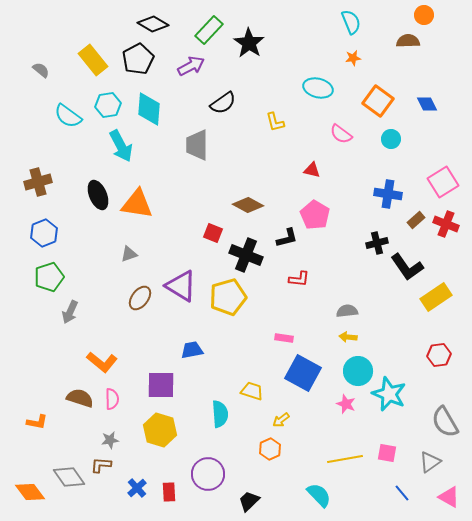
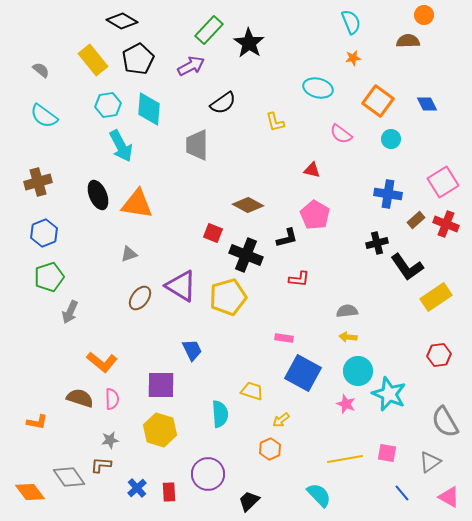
black diamond at (153, 24): moved 31 px left, 3 px up
cyan semicircle at (68, 116): moved 24 px left
blue trapezoid at (192, 350): rotated 75 degrees clockwise
